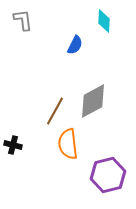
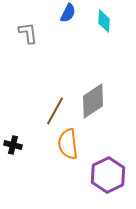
gray L-shape: moved 5 px right, 13 px down
blue semicircle: moved 7 px left, 32 px up
gray diamond: rotated 6 degrees counterclockwise
purple hexagon: rotated 12 degrees counterclockwise
